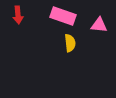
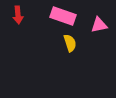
pink triangle: rotated 18 degrees counterclockwise
yellow semicircle: rotated 12 degrees counterclockwise
